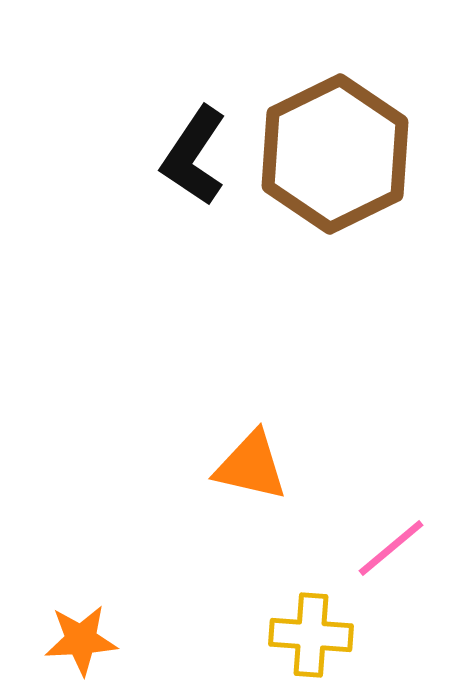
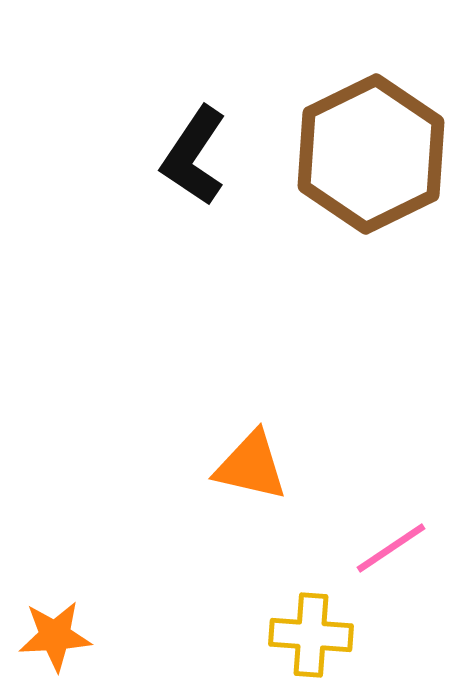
brown hexagon: moved 36 px right
pink line: rotated 6 degrees clockwise
orange star: moved 26 px left, 4 px up
